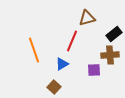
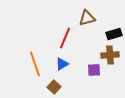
black rectangle: rotated 21 degrees clockwise
red line: moved 7 px left, 3 px up
orange line: moved 1 px right, 14 px down
